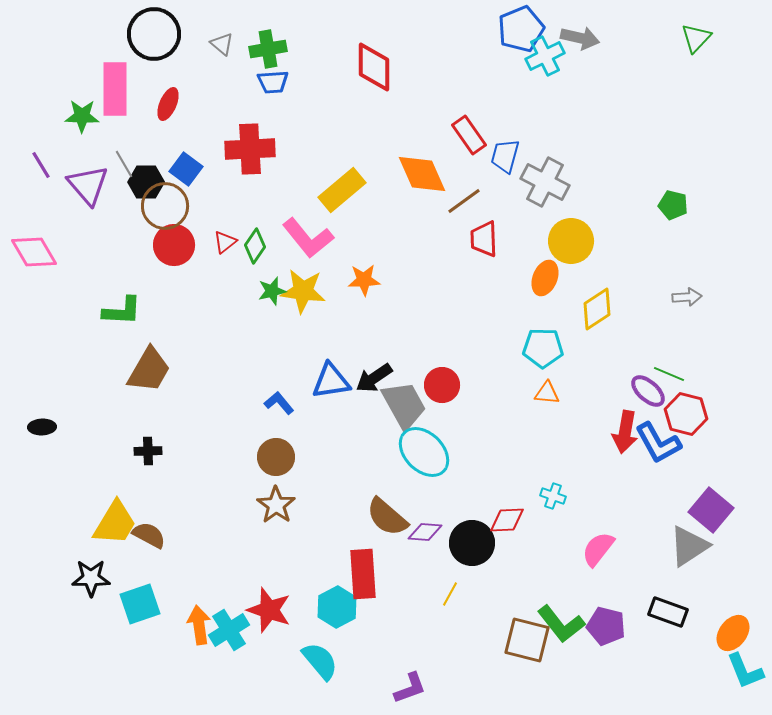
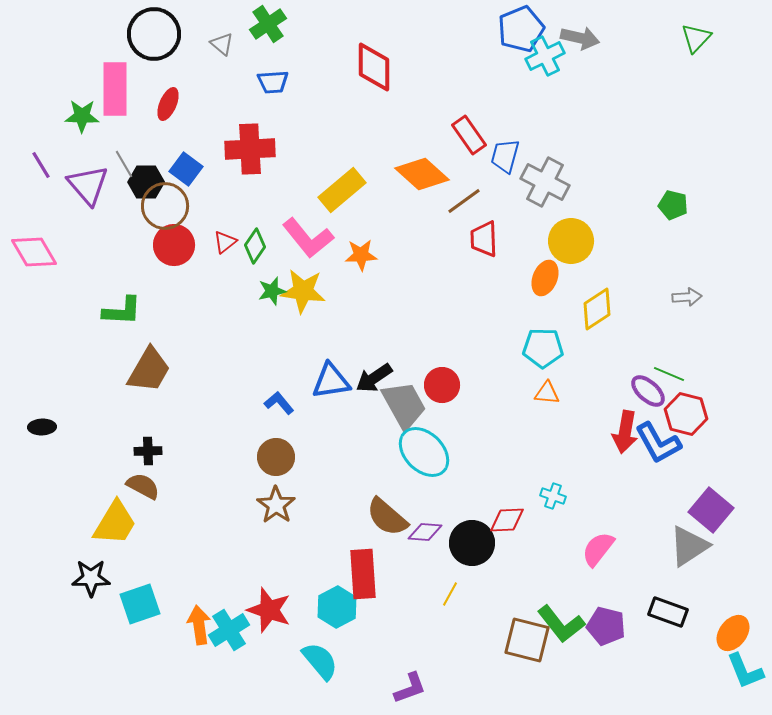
green cross at (268, 49): moved 25 px up; rotated 24 degrees counterclockwise
orange diamond at (422, 174): rotated 24 degrees counterclockwise
orange star at (364, 280): moved 3 px left, 25 px up
brown semicircle at (149, 535): moved 6 px left, 49 px up
